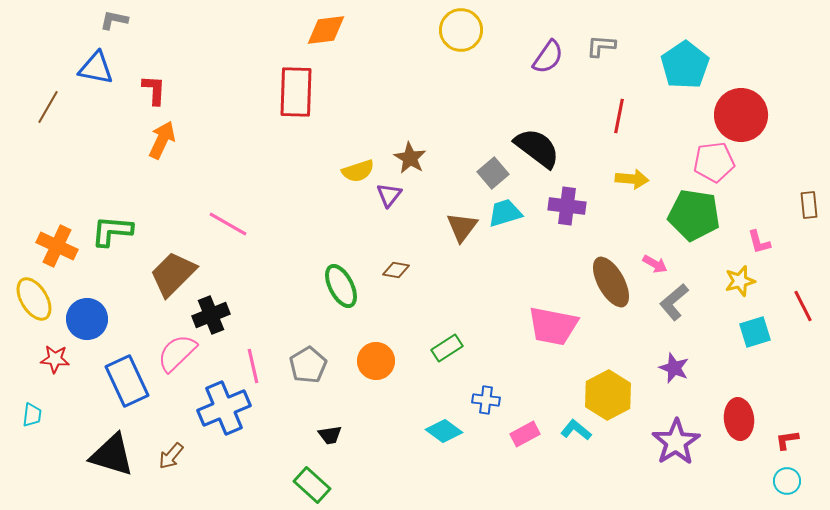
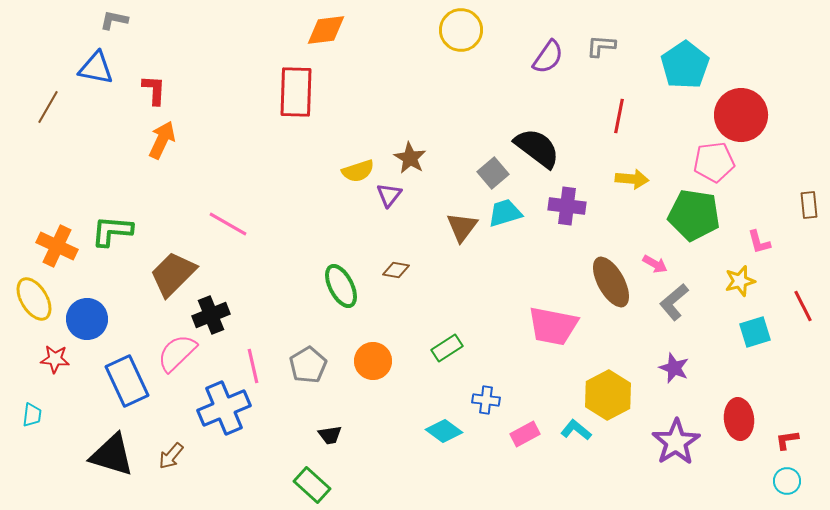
orange circle at (376, 361): moved 3 px left
